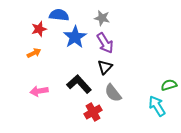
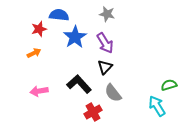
gray star: moved 5 px right, 4 px up
